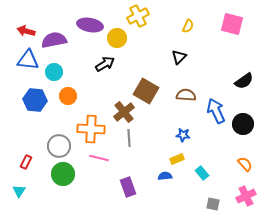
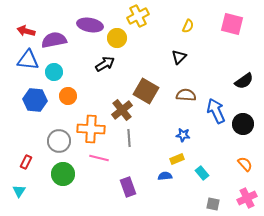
brown cross: moved 2 px left, 2 px up
gray circle: moved 5 px up
pink cross: moved 1 px right, 2 px down
